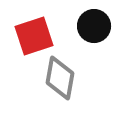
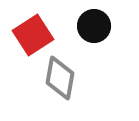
red square: moved 1 px left, 1 px up; rotated 15 degrees counterclockwise
